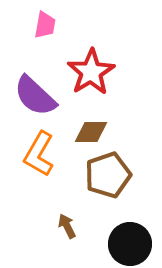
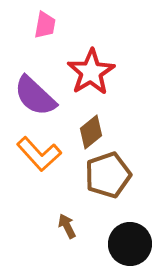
brown diamond: rotated 40 degrees counterclockwise
orange L-shape: rotated 72 degrees counterclockwise
